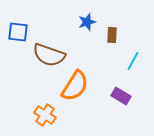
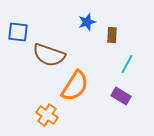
cyan line: moved 6 px left, 3 px down
orange cross: moved 2 px right
